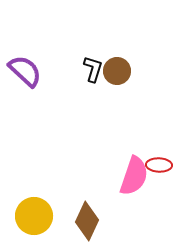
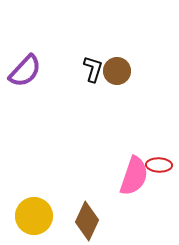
purple semicircle: rotated 90 degrees clockwise
